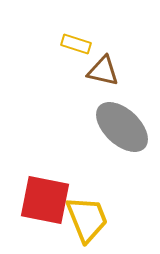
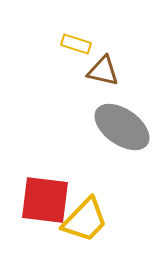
gray ellipse: rotated 8 degrees counterclockwise
red square: rotated 4 degrees counterclockwise
yellow trapezoid: moved 2 px left, 1 px down; rotated 66 degrees clockwise
